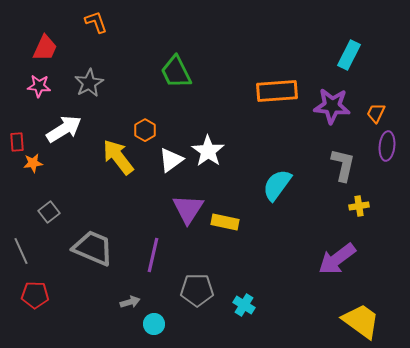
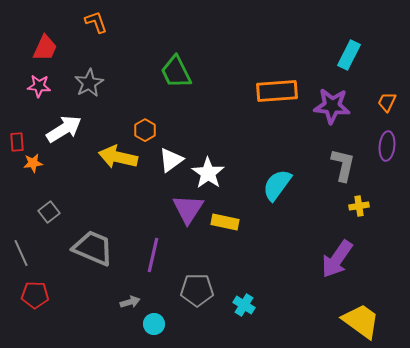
orange trapezoid: moved 11 px right, 11 px up
white star: moved 22 px down
yellow arrow: rotated 39 degrees counterclockwise
gray line: moved 2 px down
purple arrow: rotated 18 degrees counterclockwise
